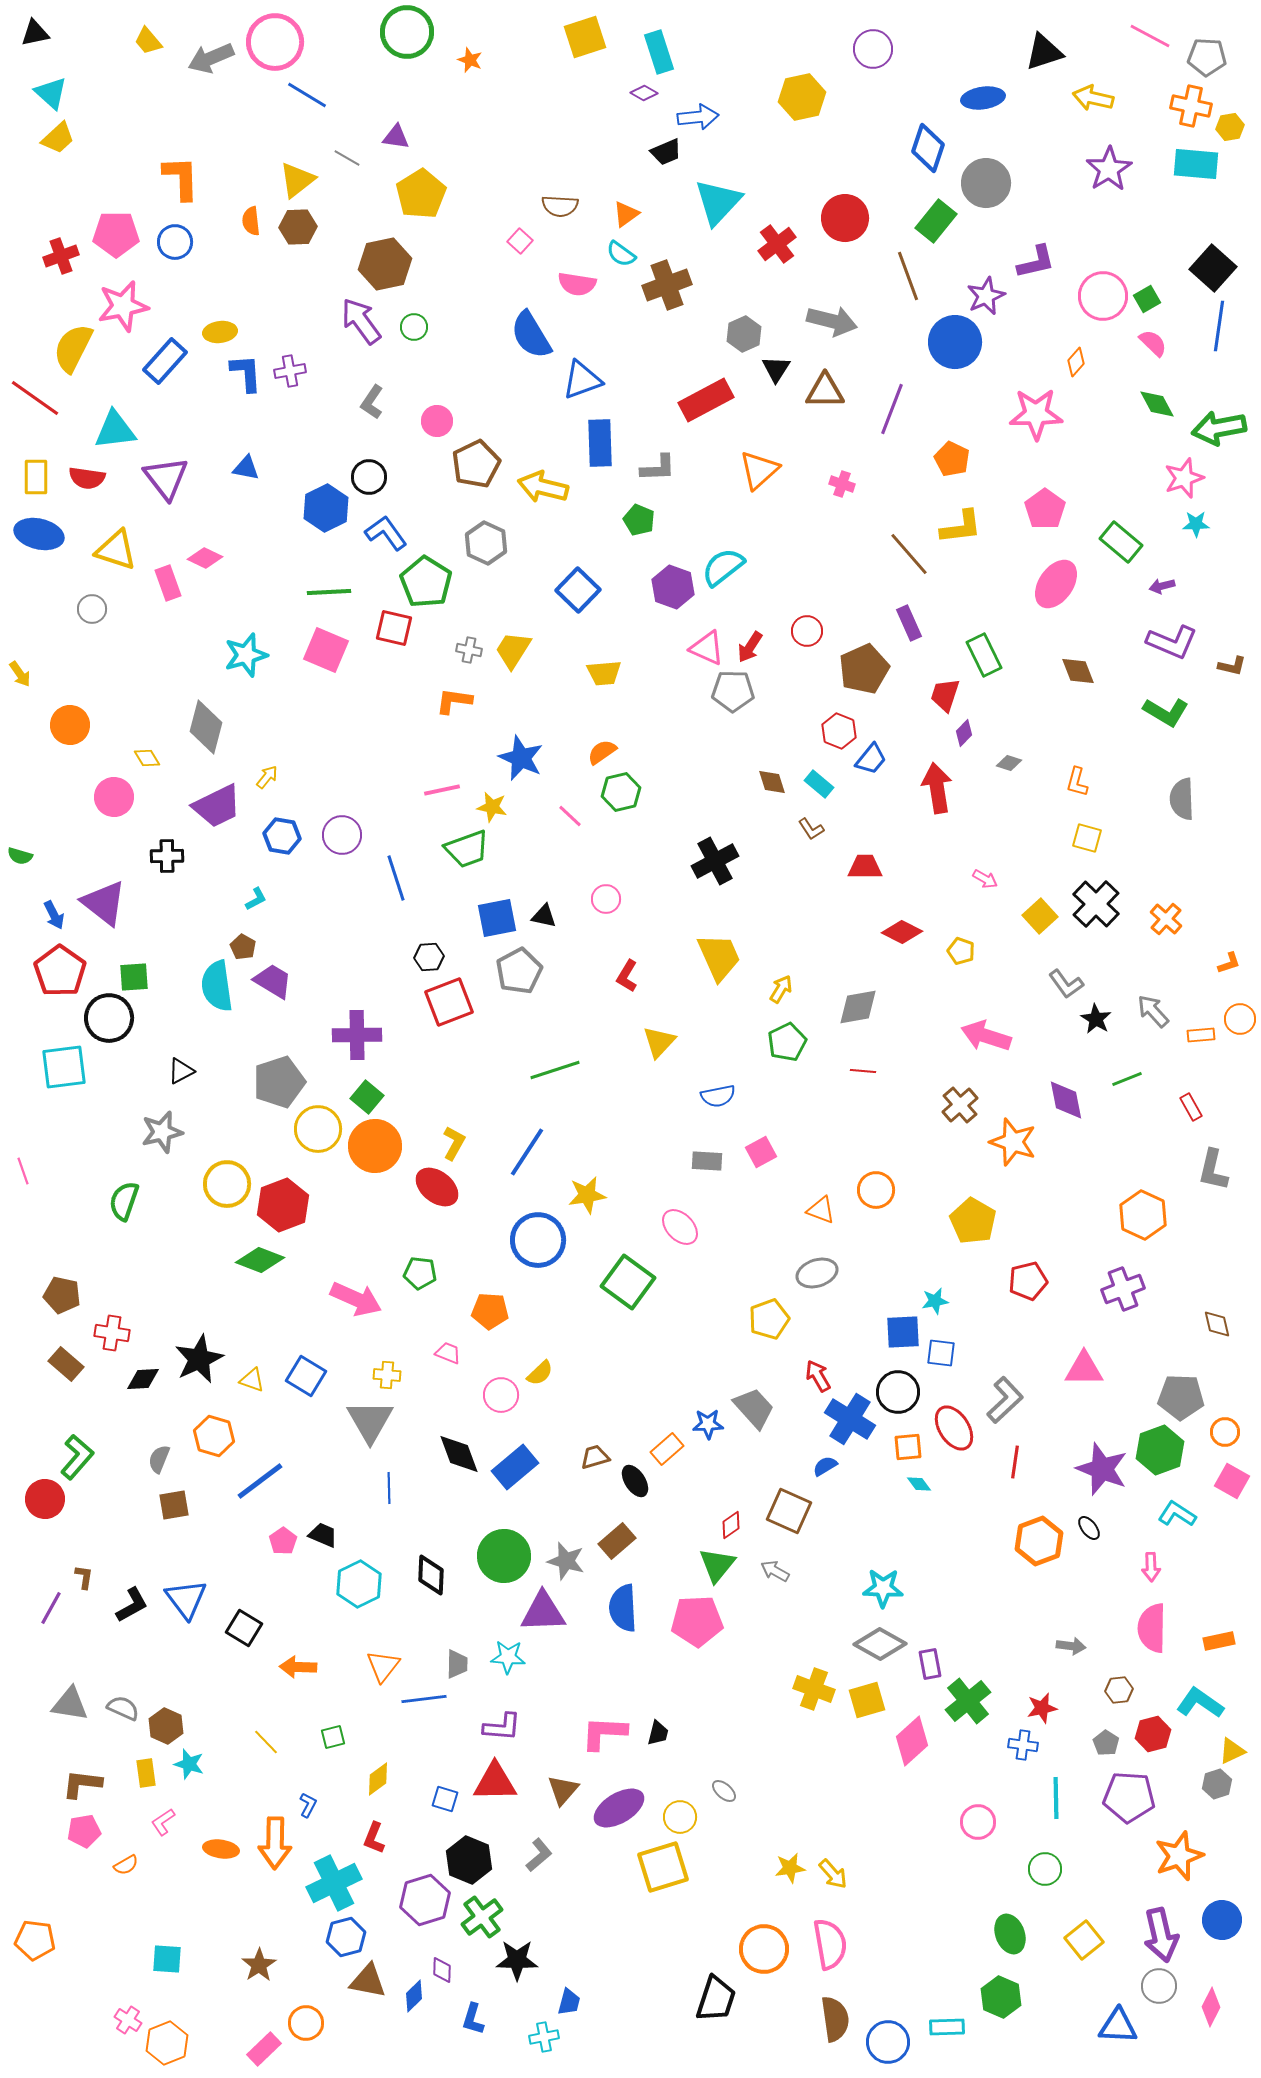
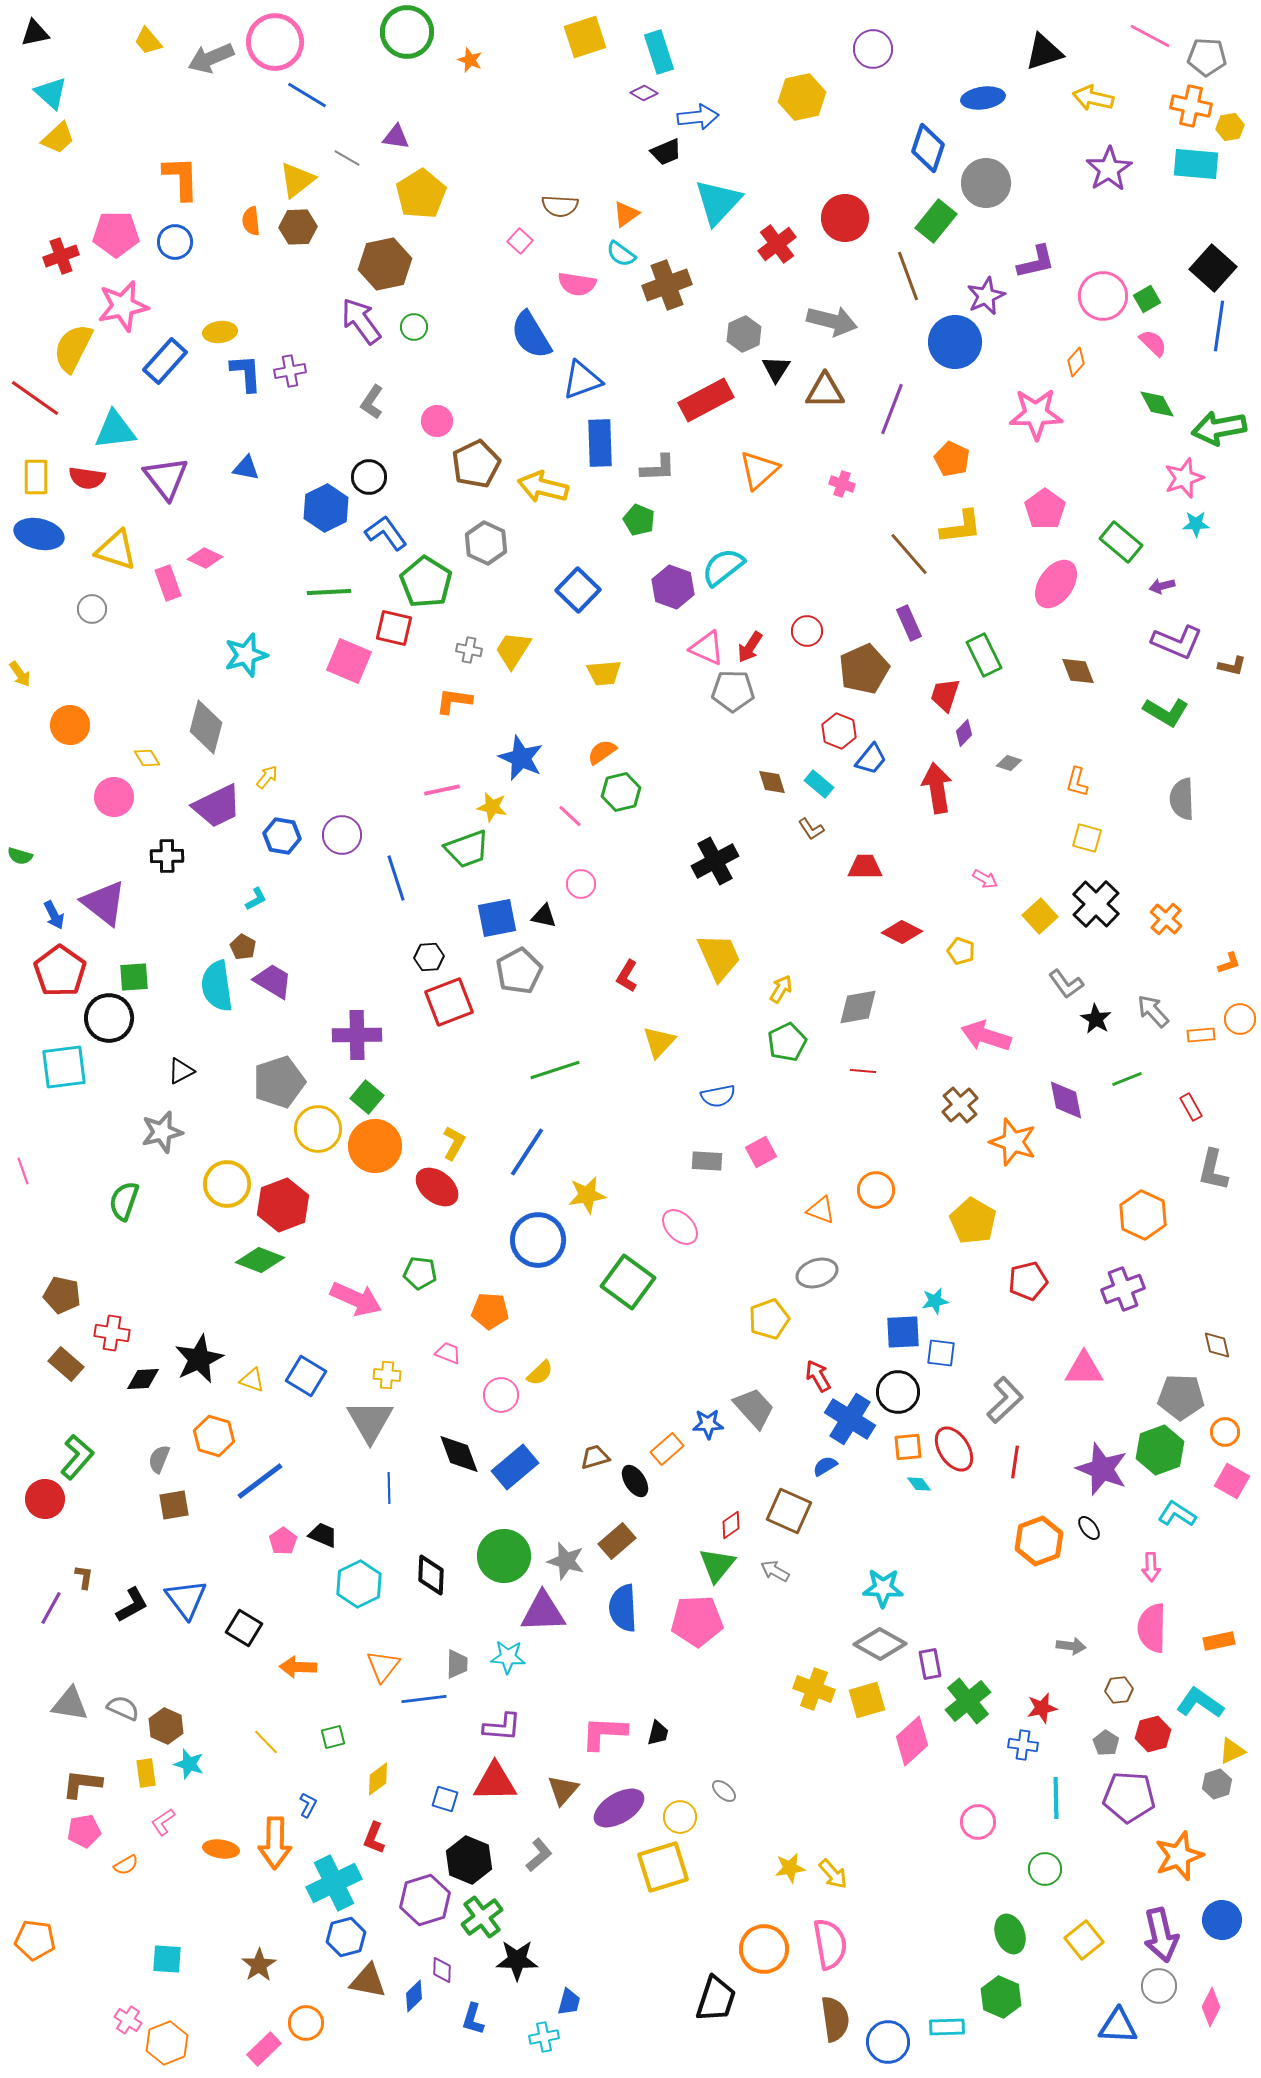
purple L-shape at (1172, 642): moved 5 px right
pink square at (326, 650): moved 23 px right, 11 px down
pink circle at (606, 899): moved 25 px left, 15 px up
brown diamond at (1217, 1324): moved 21 px down
red ellipse at (954, 1428): moved 21 px down
